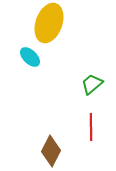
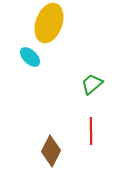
red line: moved 4 px down
